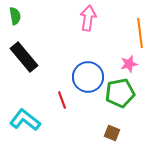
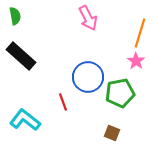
pink arrow: rotated 145 degrees clockwise
orange line: rotated 24 degrees clockwise
black rectangle: moved 3 px left, 1 px up; rotated 8 degrees counterclockwise
pink star: moved 7 px right, 3 px up; rotated 24 degrees counterclockwise
red line: moved 1 px right, 2 px down
